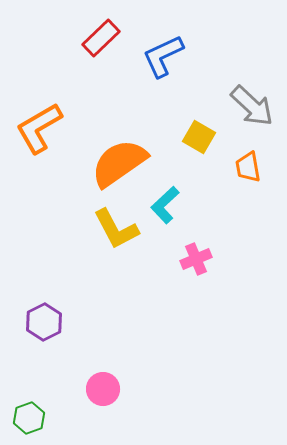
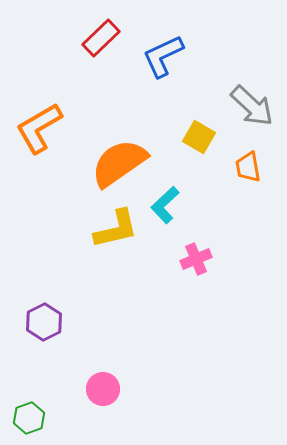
yellow L-shape: rotated 75 degrees counterclockwise
